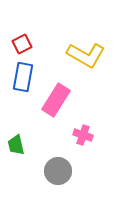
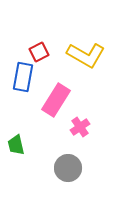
red square: moved 17 px right, 8 px down
pink cross: moved 3 px left, 8 px up; rotated 36 degrees clockwise
gray circle: moved 10 px right, 3 px up
